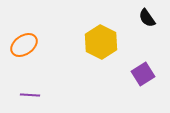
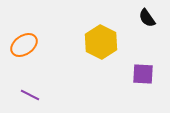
purple square: rotated 35 degrees clockwise
purple line: rotated 24 degrees clockwise
